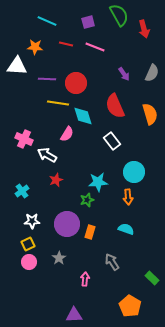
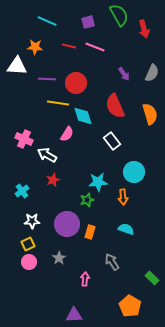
red line: moved 3 px right, 2 px down
red star: moved 3 px left
orange arrow: moved 5 px left
